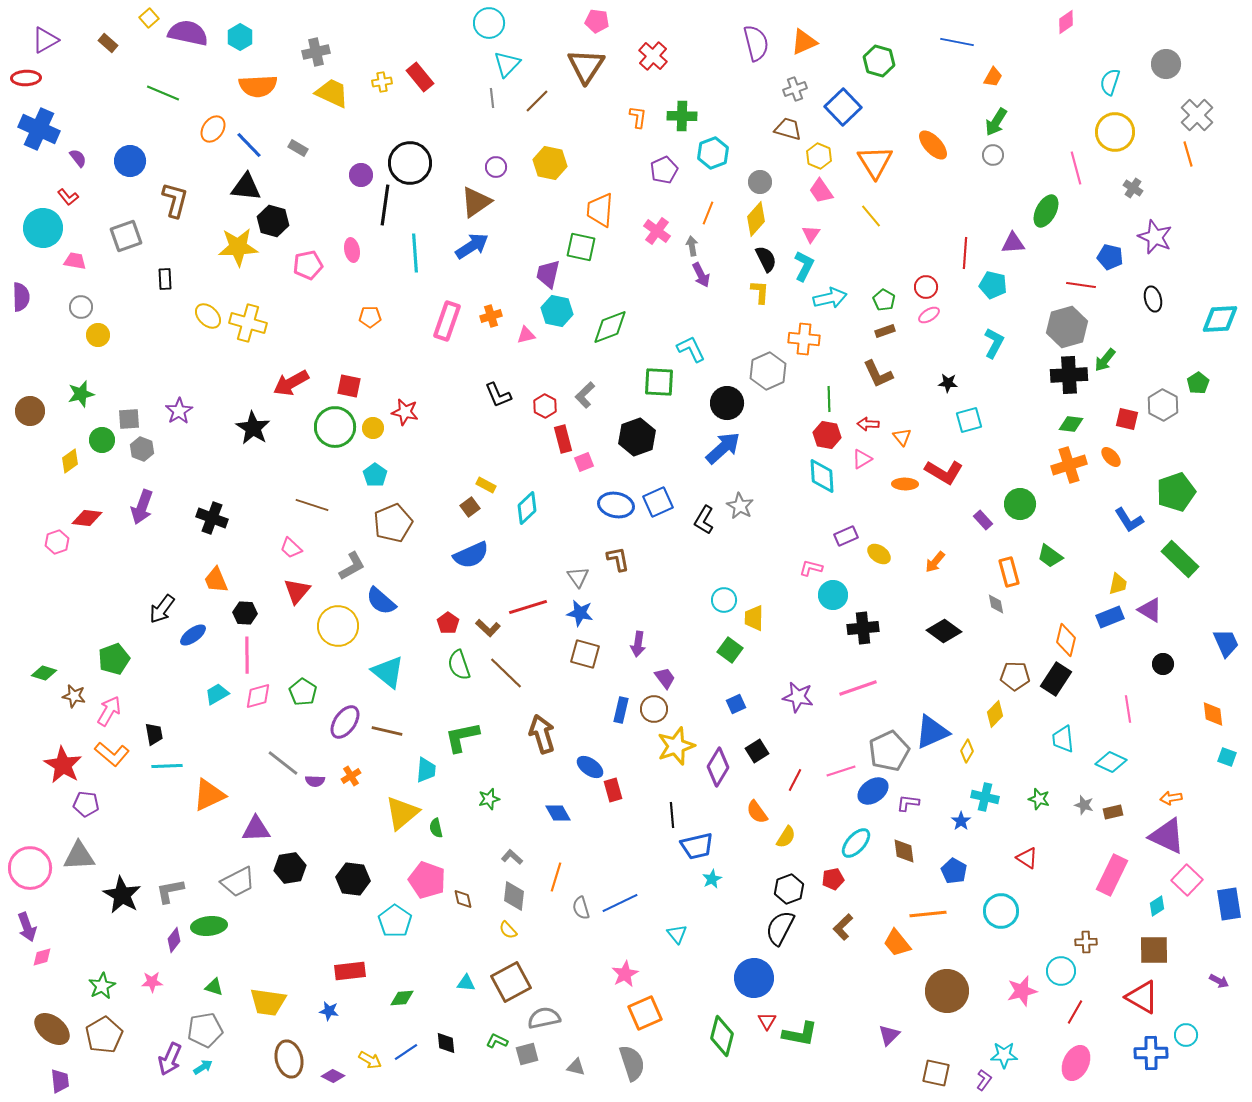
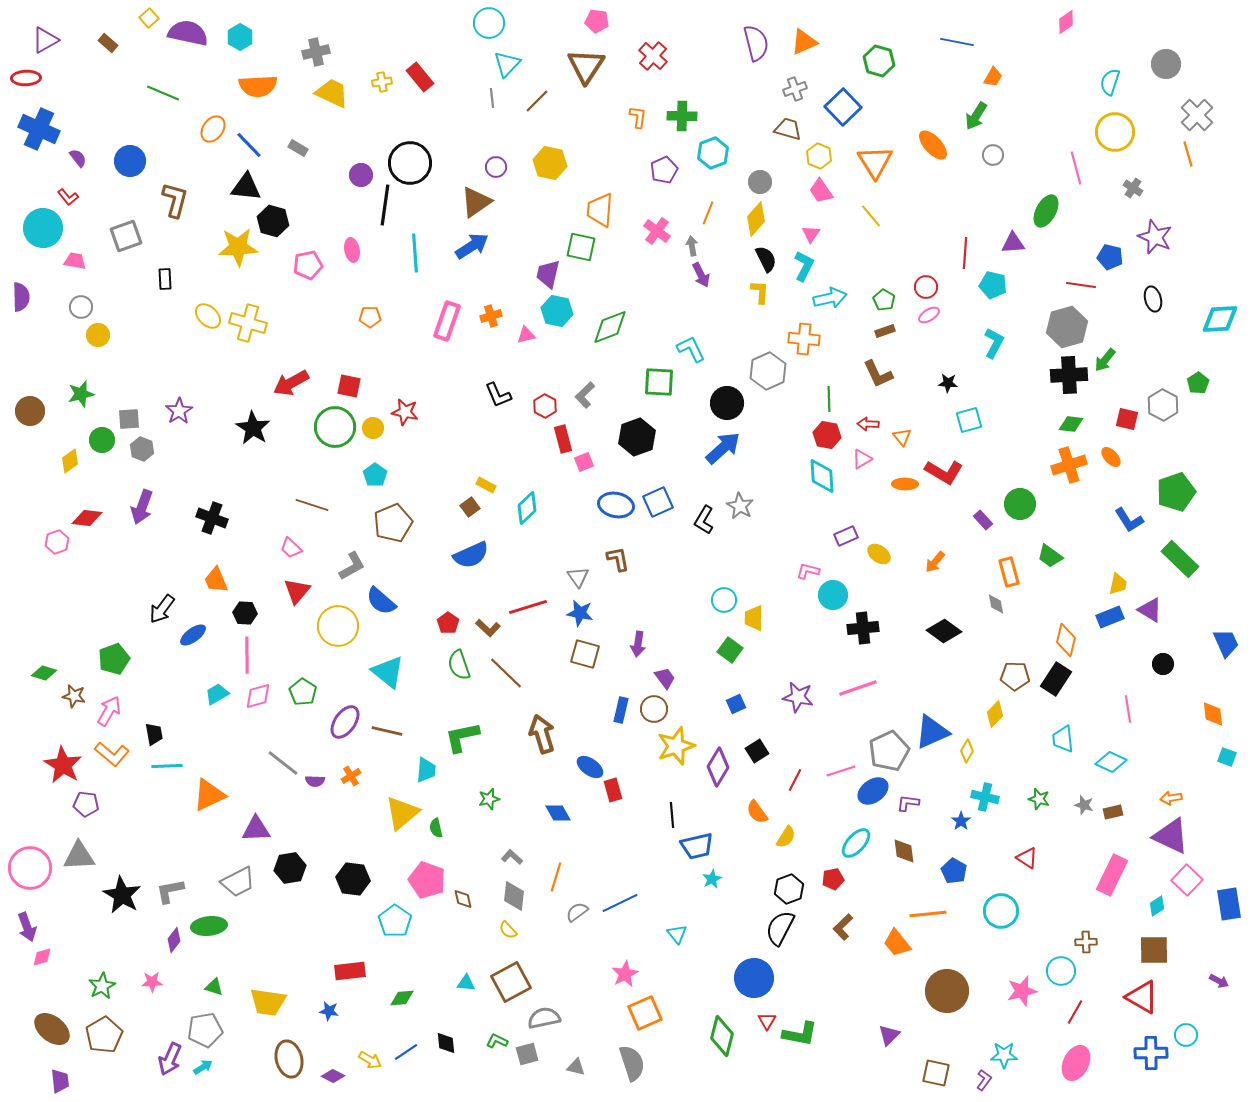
green arrow at (996, 122): moved 20 px left, 6 px up
pink L-shape at (811, 568): moved 3 px left, 3 px down
purple triangle at (1167, 836): moved 4 px right
gray semicircle at (581, 908): moved 4 px left, 4 px down; rotated 70 degrees clockwise
